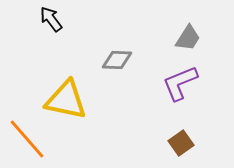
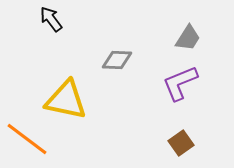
orange line: rotated 12 degrees counterclockwise
